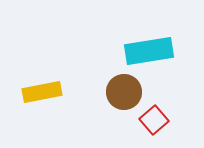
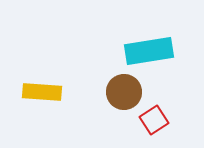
yellow rectangle: rotated 15 degrees clockwise
red square: rotated 8 degrees clockwise
